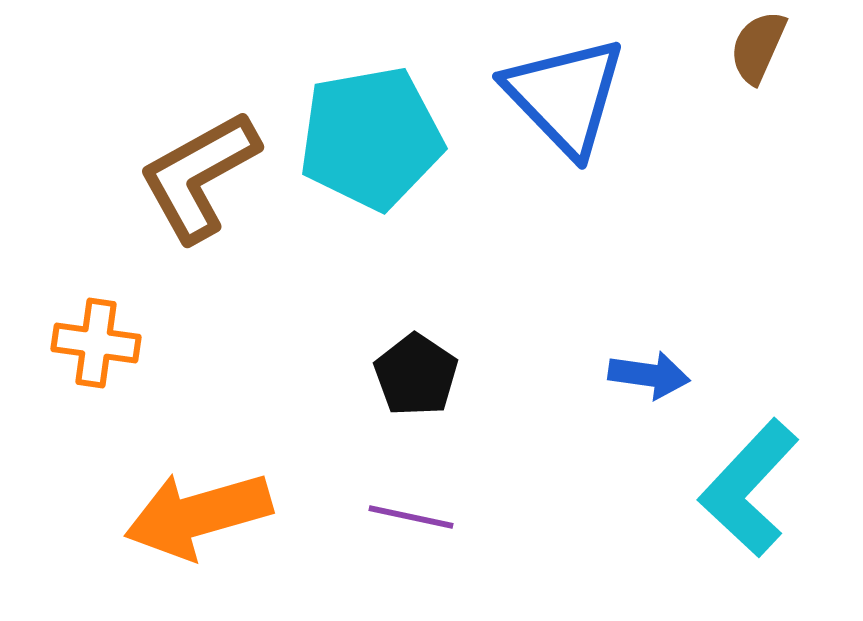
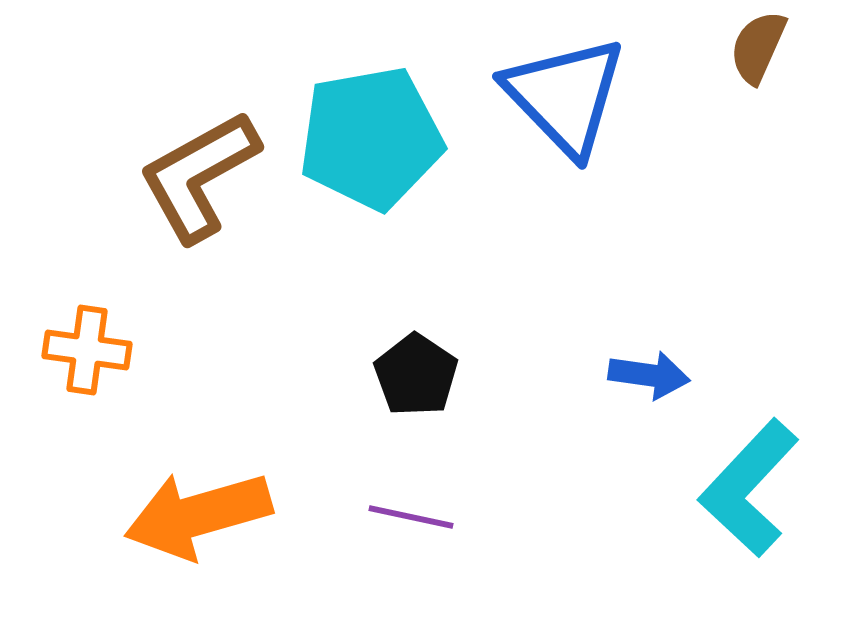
orange cross: moved 9 px left, 7 px down
